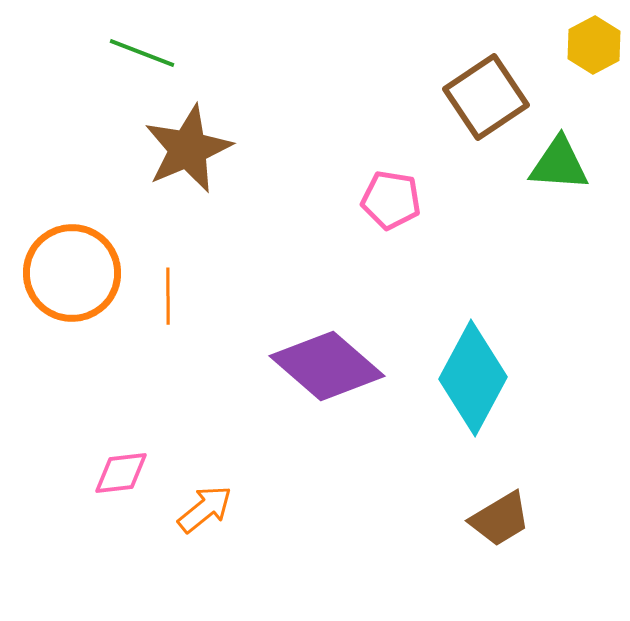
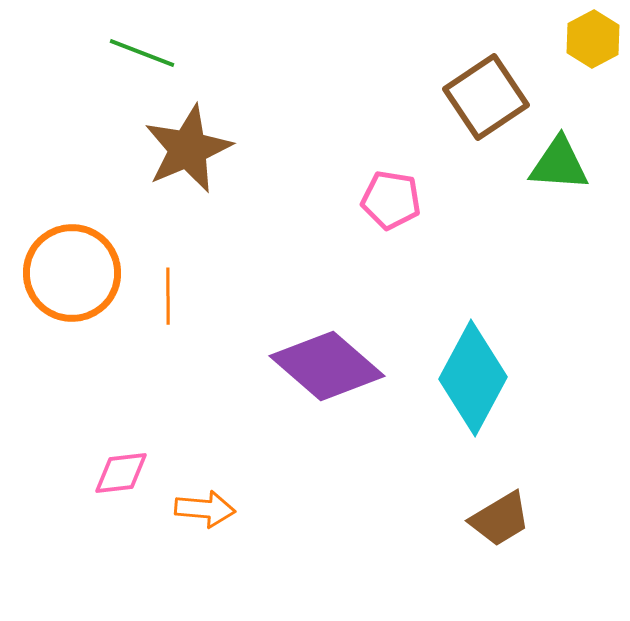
yellow hexagon: moved 1 px left, 6 px up
orange arrow: rotated 44 degrees clockwise
